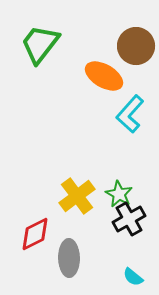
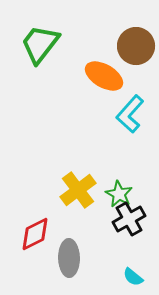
yellow cross: moved 1 px right, 6 px up
